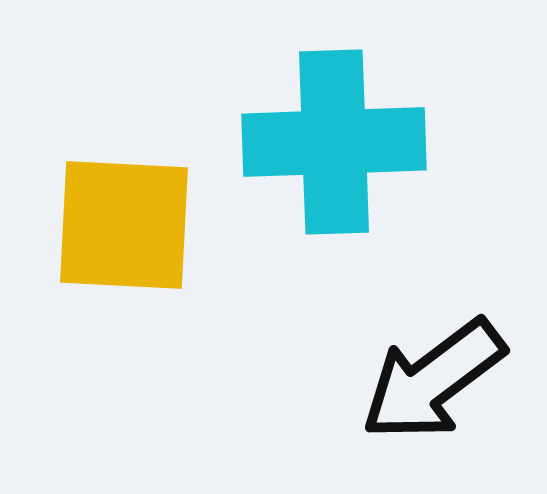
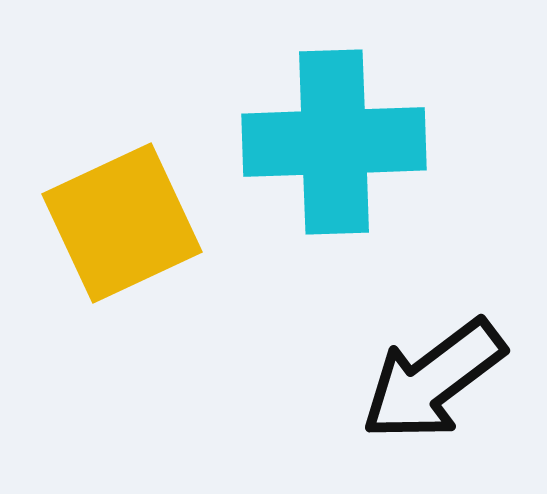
yellow square: moved 2 px left, 2 px up; rotated 28 degrees counterclockwise
